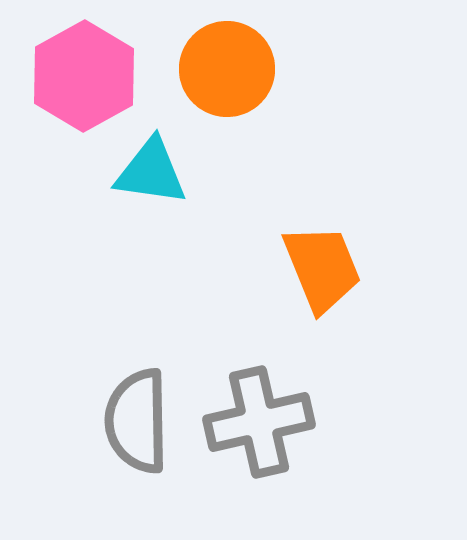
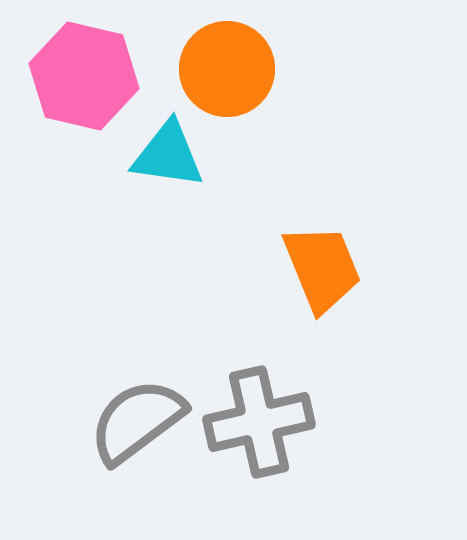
pink hexagon: rotated 18 degrees counterclockwise
cyan triangle: moved 17 px right, 17 px up
gray semicircle: rotated 54 degrees clockwise
